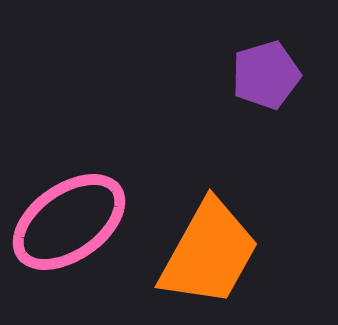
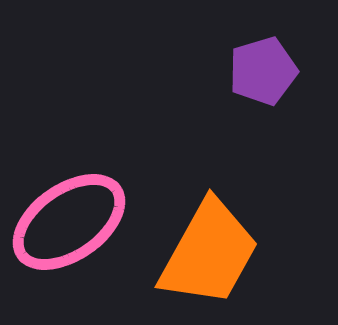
purple pentagon: moved 3 px left, 4 px up
